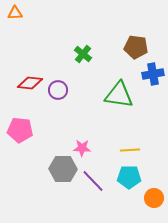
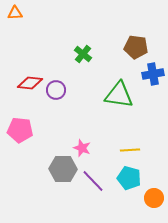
purple circle: moved 2 px left
pink star: rotated 18 degrees clockwise
cyan pentagon: moved 1 px down; rotated 15 degrees clockwise
